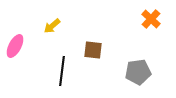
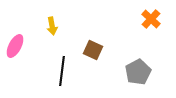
yellow arrow: rotated 60 degrees counterclockwise
brown square: rotated 18 degrees clockwise
gray pentagon: rotated 20 degrees counterclockwise
